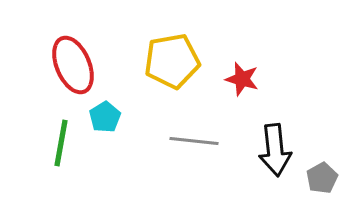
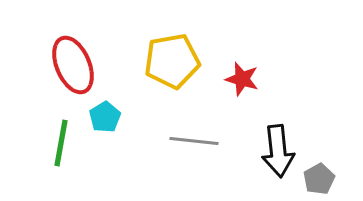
black arrow: moved 3 px right, 1 px down
gray pentagon: moved 3 px left, 1 px down
